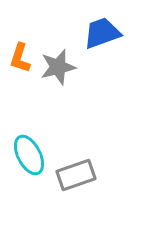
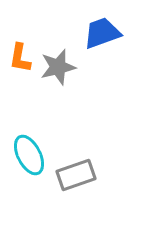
orange L-shape: rotated 8 degrees counterclockwise
